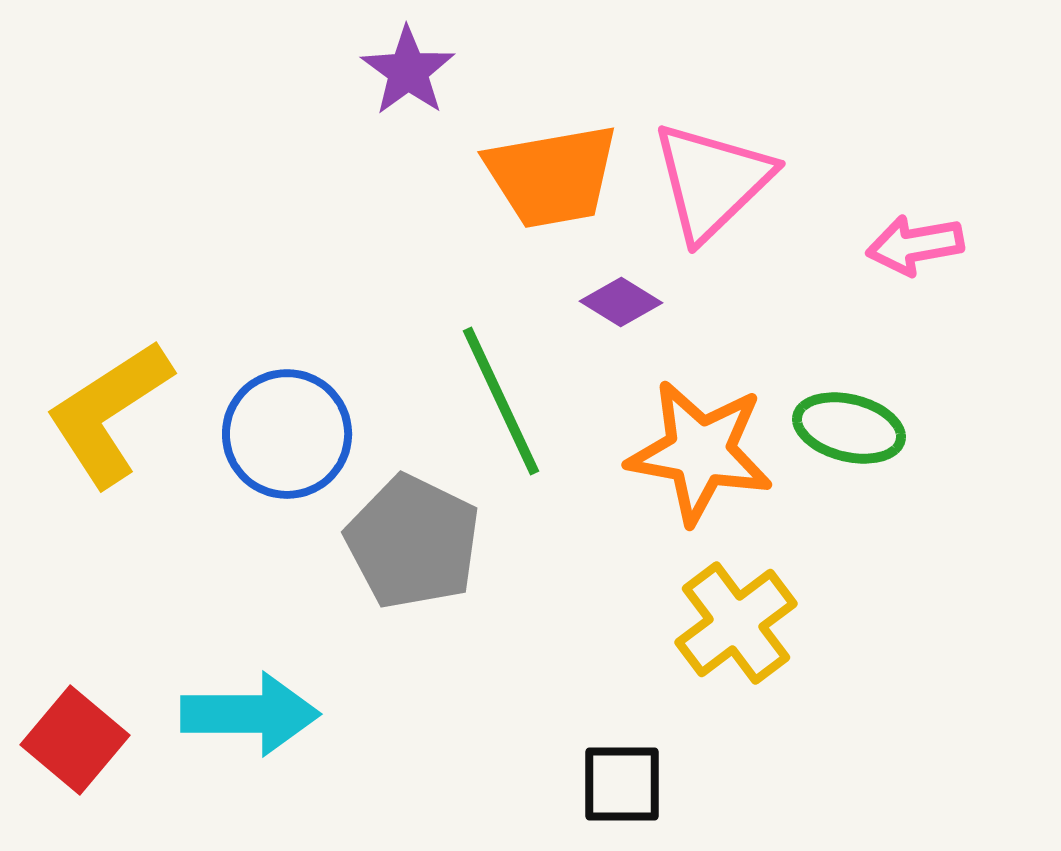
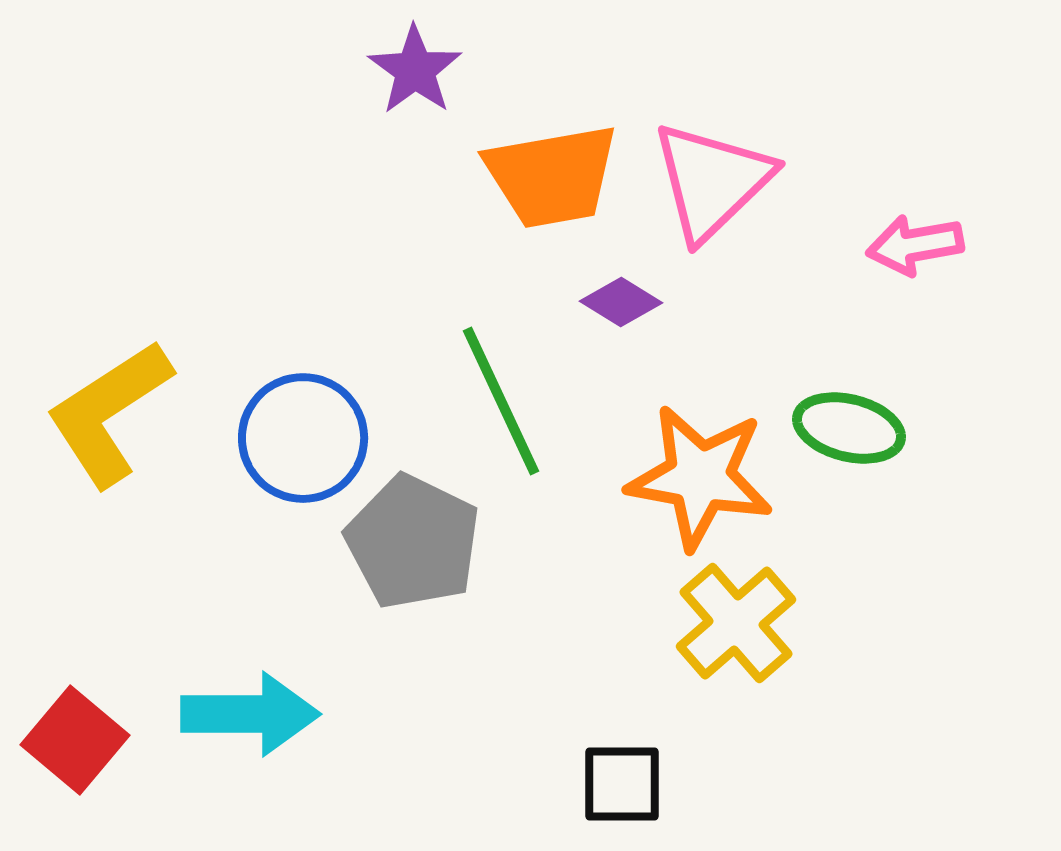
purple star: moved 7 px right, 1 px up
blue circle: moved 16 px right, 4 px down
orange star: moved 25 px down
yellow cross: rotated 4 degrees counterclockwise
